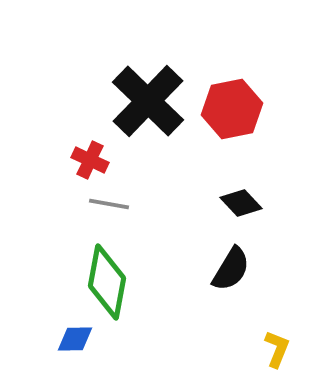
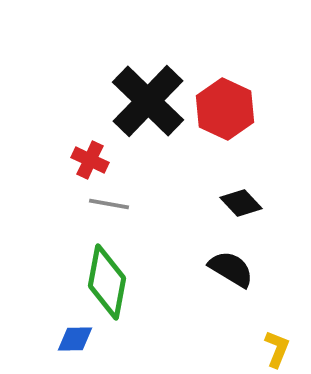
red hexagon: moved 7 px left; rotated 24 degrees counterclockwise
black semicircle: rotated 90 degrees counterclockwise
